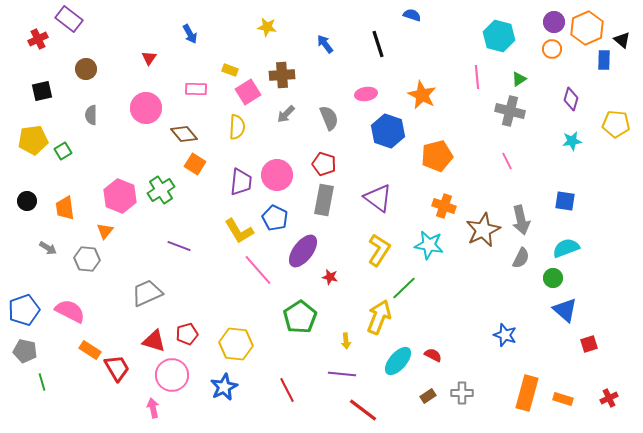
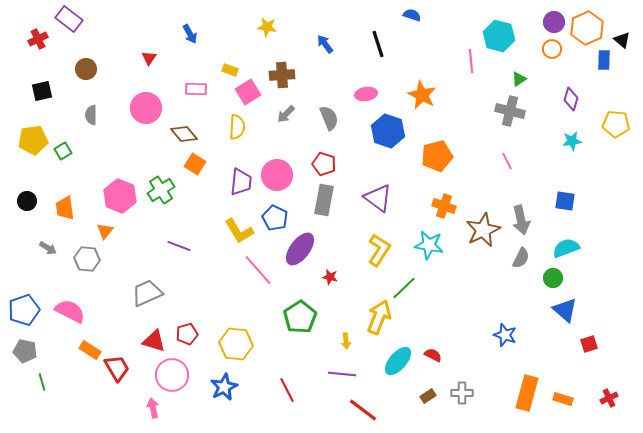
pink line at (477, 77): moved 6 px left, 16 px up
purple ellipse at (303, 251): moved 3 px left, 2 px up
